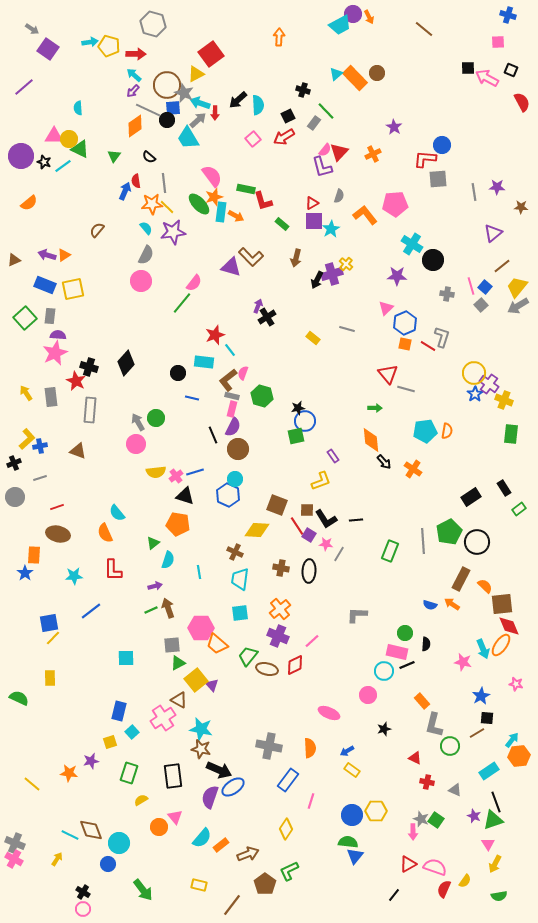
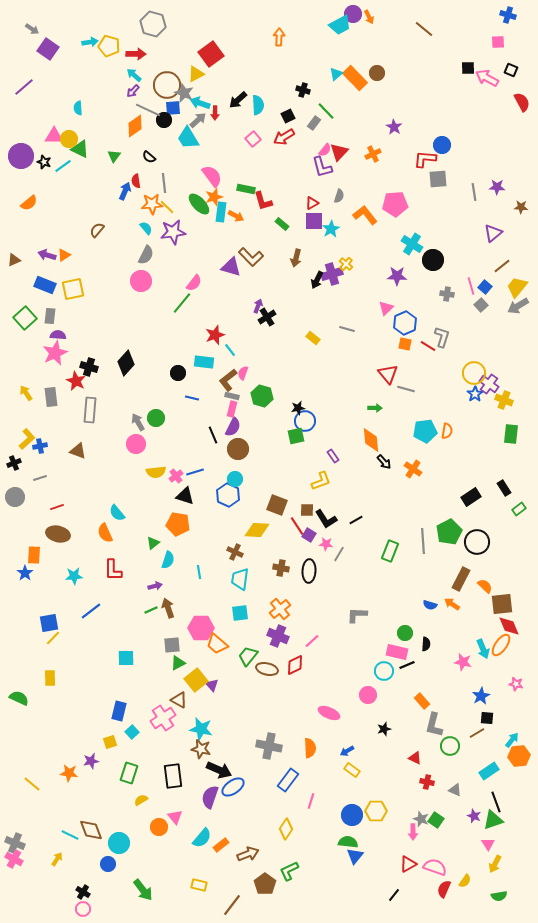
black circle at (167, 120): moved 3 px left
black line at (356, 520): rotated 24 degrees counterclockwise
